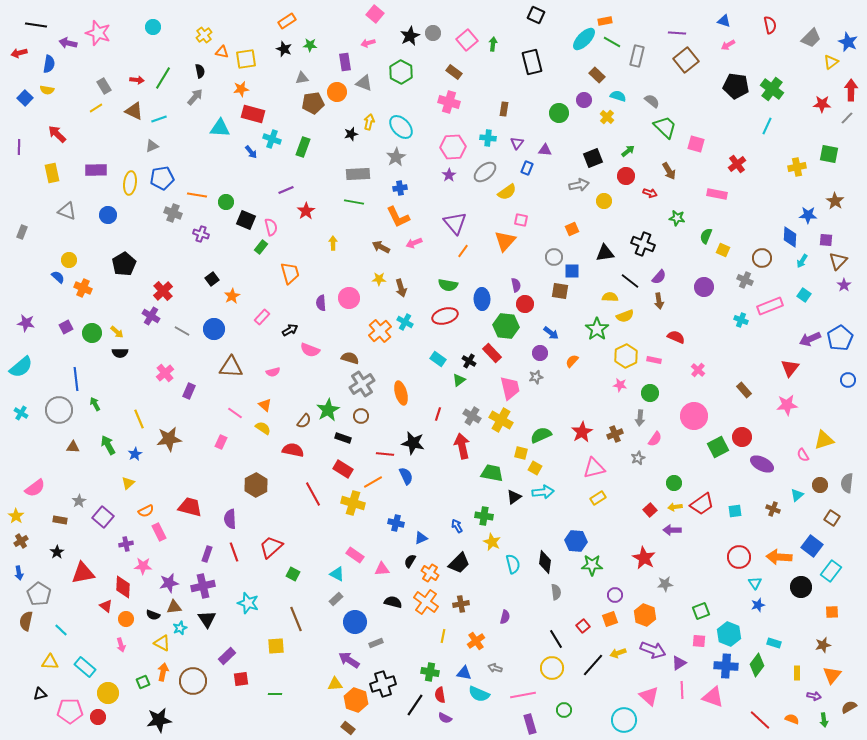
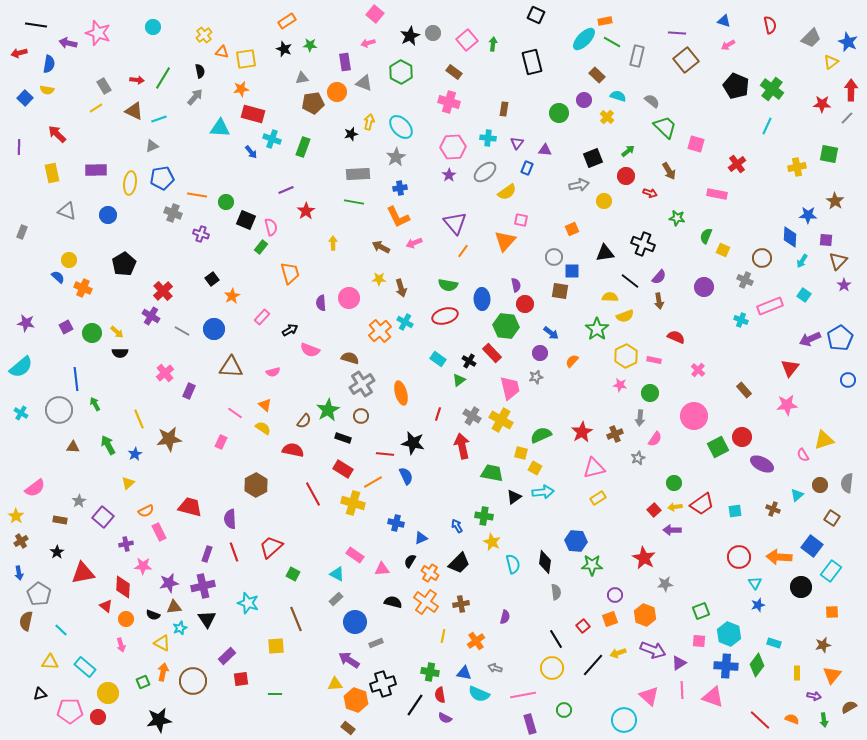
black pentagon at (736, 86): rotated 15 degrees clockwise
red square at (650, 510): moved 4 px right
